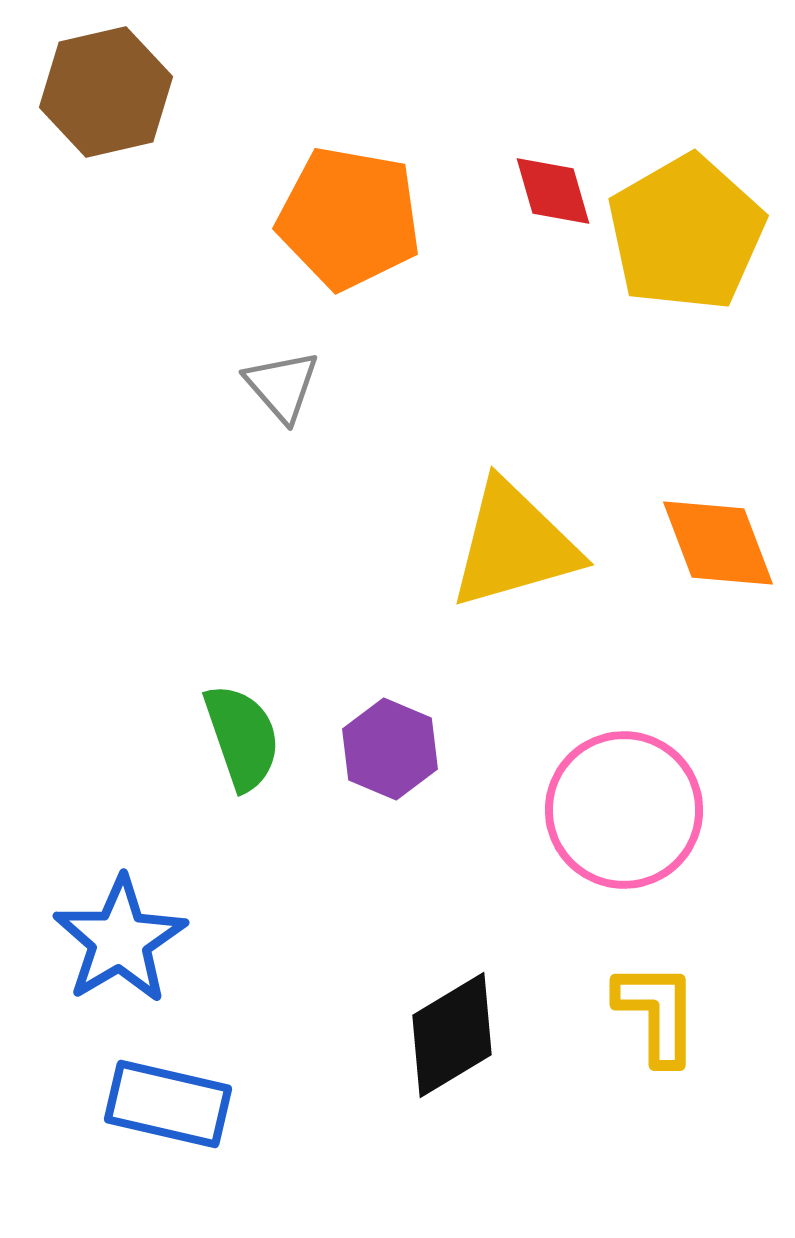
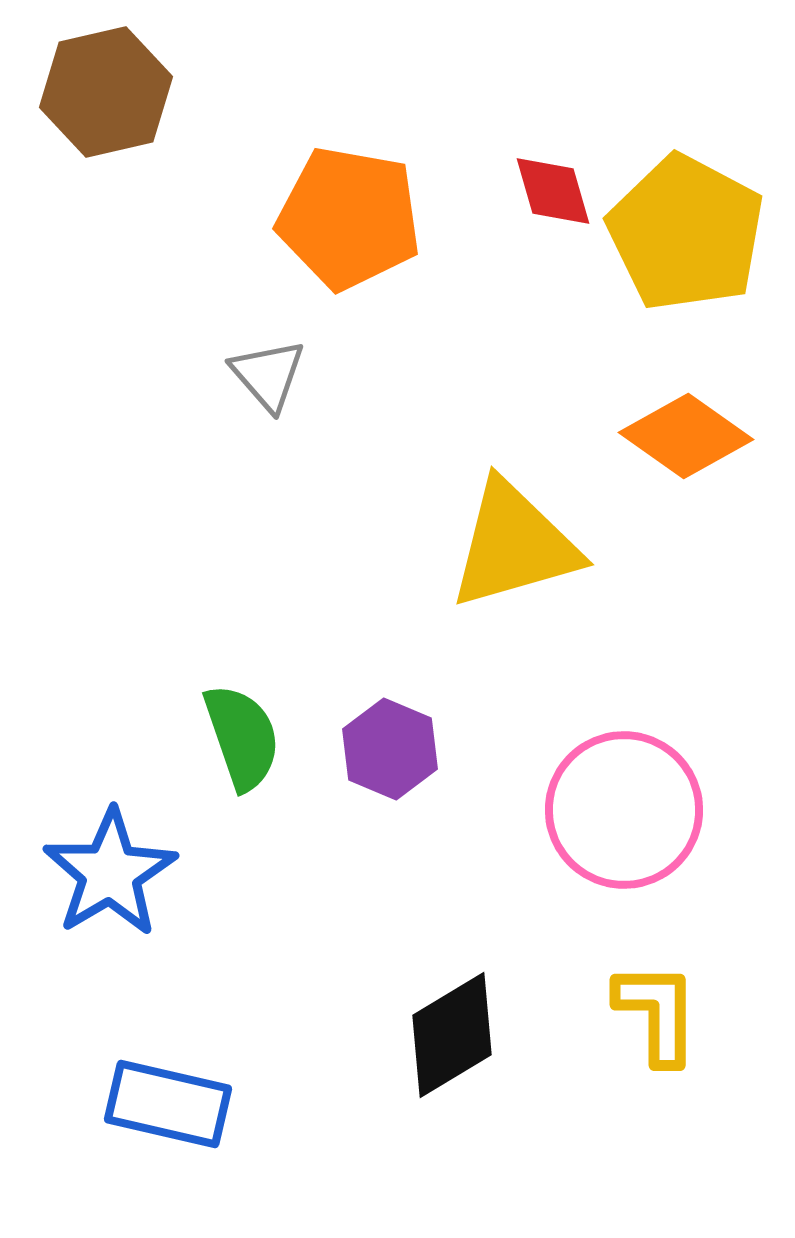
yellow pentagon: rotated 14 degrees counterclockwise
gray triangle: moved 14 px left, 11 px up
orange diamond: moved 32 px left, 107 px up; rotated 34 degrees counterclockwise
blue star: moved 10 px left, 67 px up
